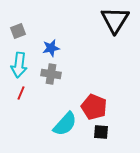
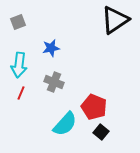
black triangle: rotated 24 degrees clockwise
gray square: moved 9 px up
gray cross: moved 3 px right, 8 px down; rotated 12 degrees clockwise
black square: rotated 35 degrees clockwise
